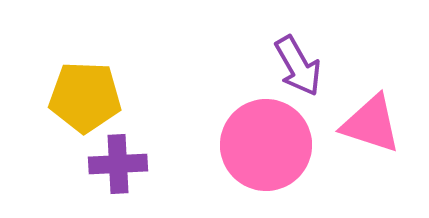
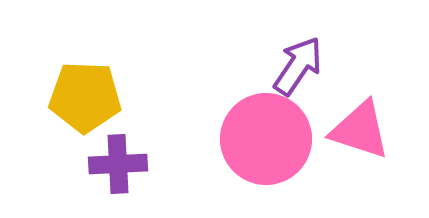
purple arrow: rotated 116 degrees counterclockwise
pink triangle: moved 11 px left, 6 px down
pink circle: moved 6 px up
